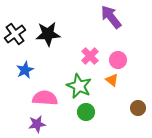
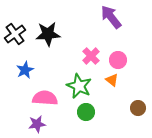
pink cross: moved 1 px right
